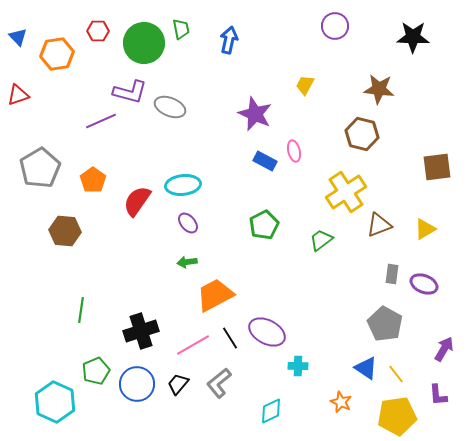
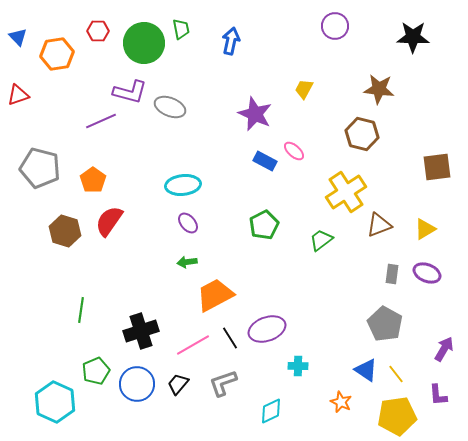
blue arrow at (229, 40): moved 2 px right, 1 px down
yellow trapezoid at (305, 85): moved 1 px left, 4 px down
pink ellipse at (294, 151): rotated 35 degrees counterclockwise
gray pentagon at (40, 168): rotated 27 degrees counterclockwise
red semicircle at (137, 201): moved 28 px left, 20 px down
brown hexagon at (65, 231): rotated 12 degrees clockwise
purple ellipse at (424, 284): moved 3 px right, 11 px up
purple ellipse at (267, 332): moved 3 px up; rotated 48 degrees counterclockwise
blue triangle at (366, 368): moved 2 px down
gray L-shape at (219, 383): moved 4 px right; rotated 20 degrees clockwise
